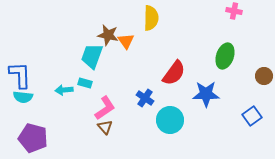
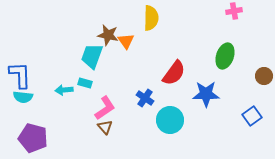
pink cross: rotated 21 degrees counterclockwise
